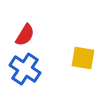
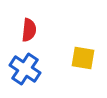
red semicircle: moved 4 px right, 5 px up; rotated 25 degrees counterclockwise
